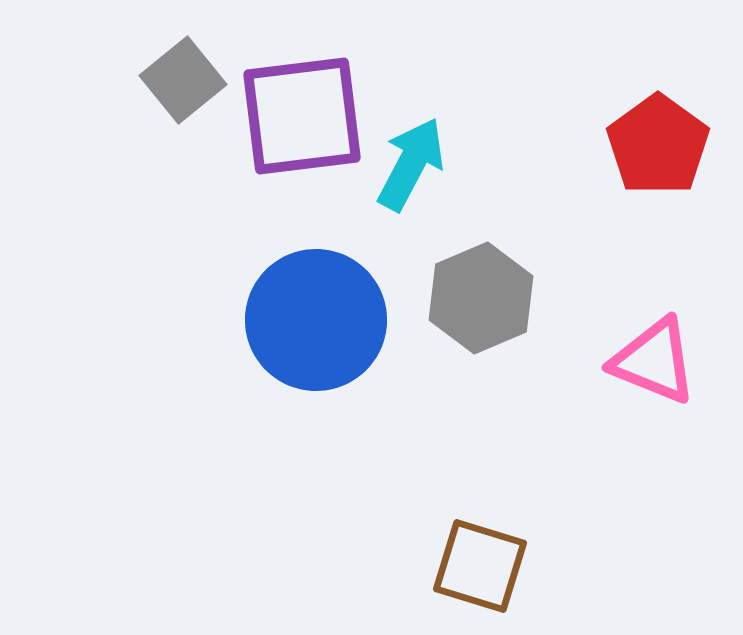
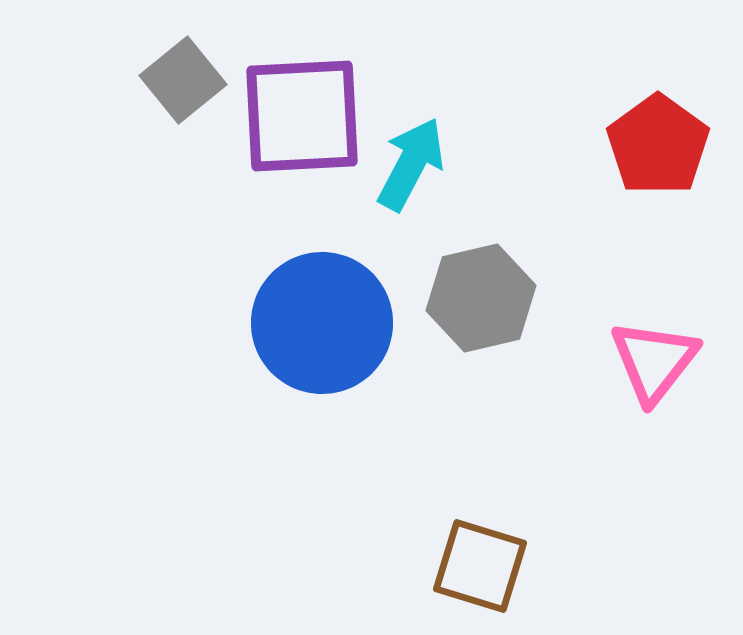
purple square: rotated 4 degrees clockwise
gray hexagon: rotated 10 degrees clockwise
blue circle: moved 6 px right, 3 px down
pink triangle: rotated 46 degrees clockwise
